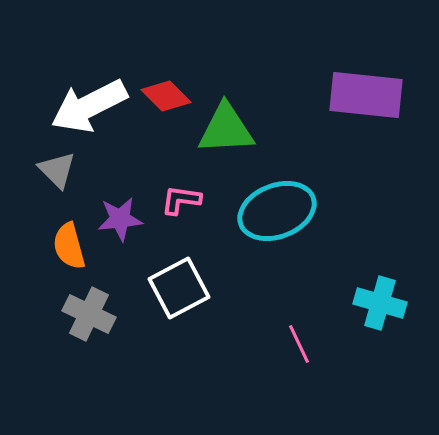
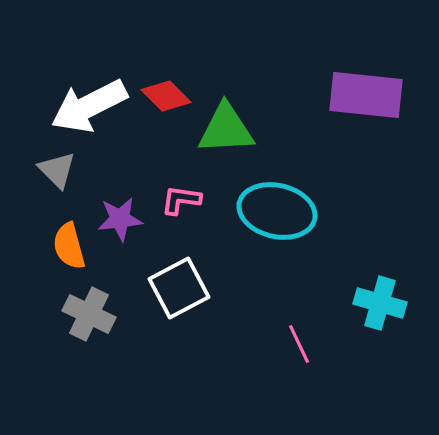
cyan ellipse: rotated 34 degrees clockwise
